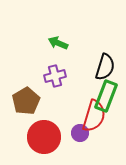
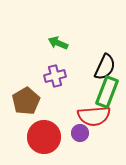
black semicircle: rotated 8 degrees clockwise
green rectangle: moved 1 px right, 4 px up
red semicircle: rotated 68 degrees clockwise
